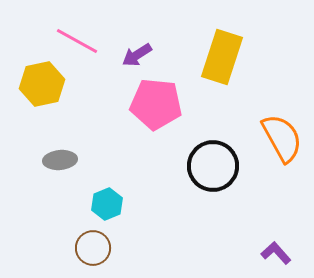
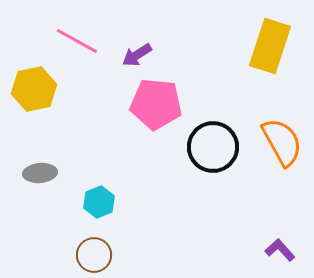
yellow rectangle: moved 48 px right, 11 px up
yellow hexagon: moved 8 px left, 5 px down
orange semicircle: moved 4 px down
gray ellipse: moved 20 px left, 13 px down
black circle: moved 19 px up
cyan hexagon: moved 8 px left, 2 px up
brown circle: moved 1 px right, 7 px down
purple L-shape: moved 4 px right, 3 px up
